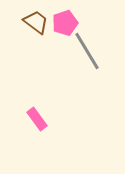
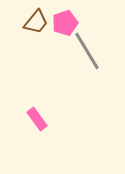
brown trapezoid: rotated 92 degrees clockwise
